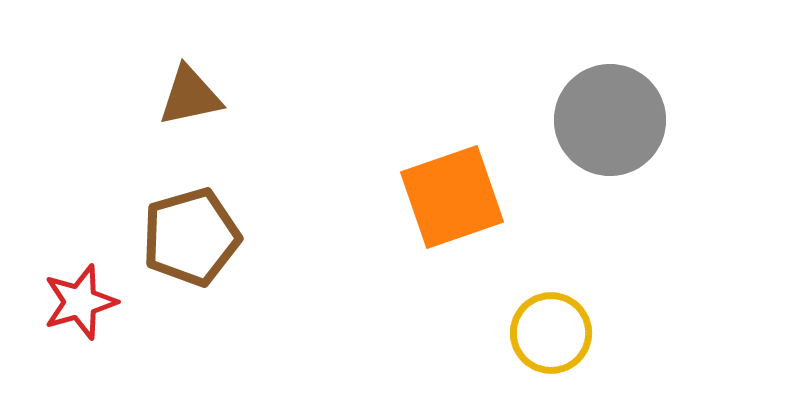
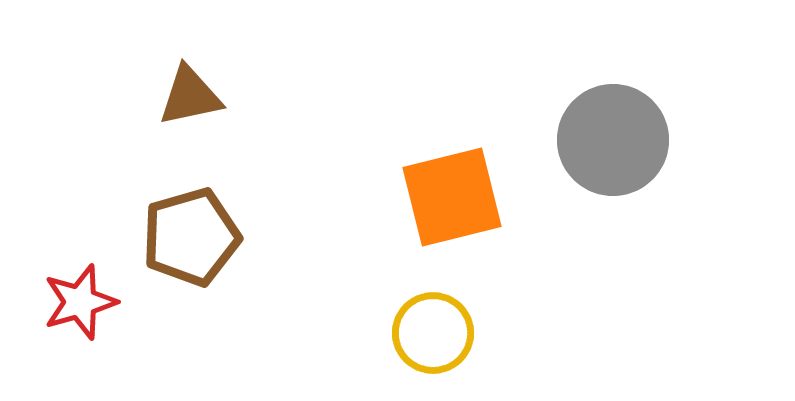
gray circle: moved 3 px right, 20 px down
orange square: rotated 5 degrees clockwise
yellow circle: moved 118 px left
